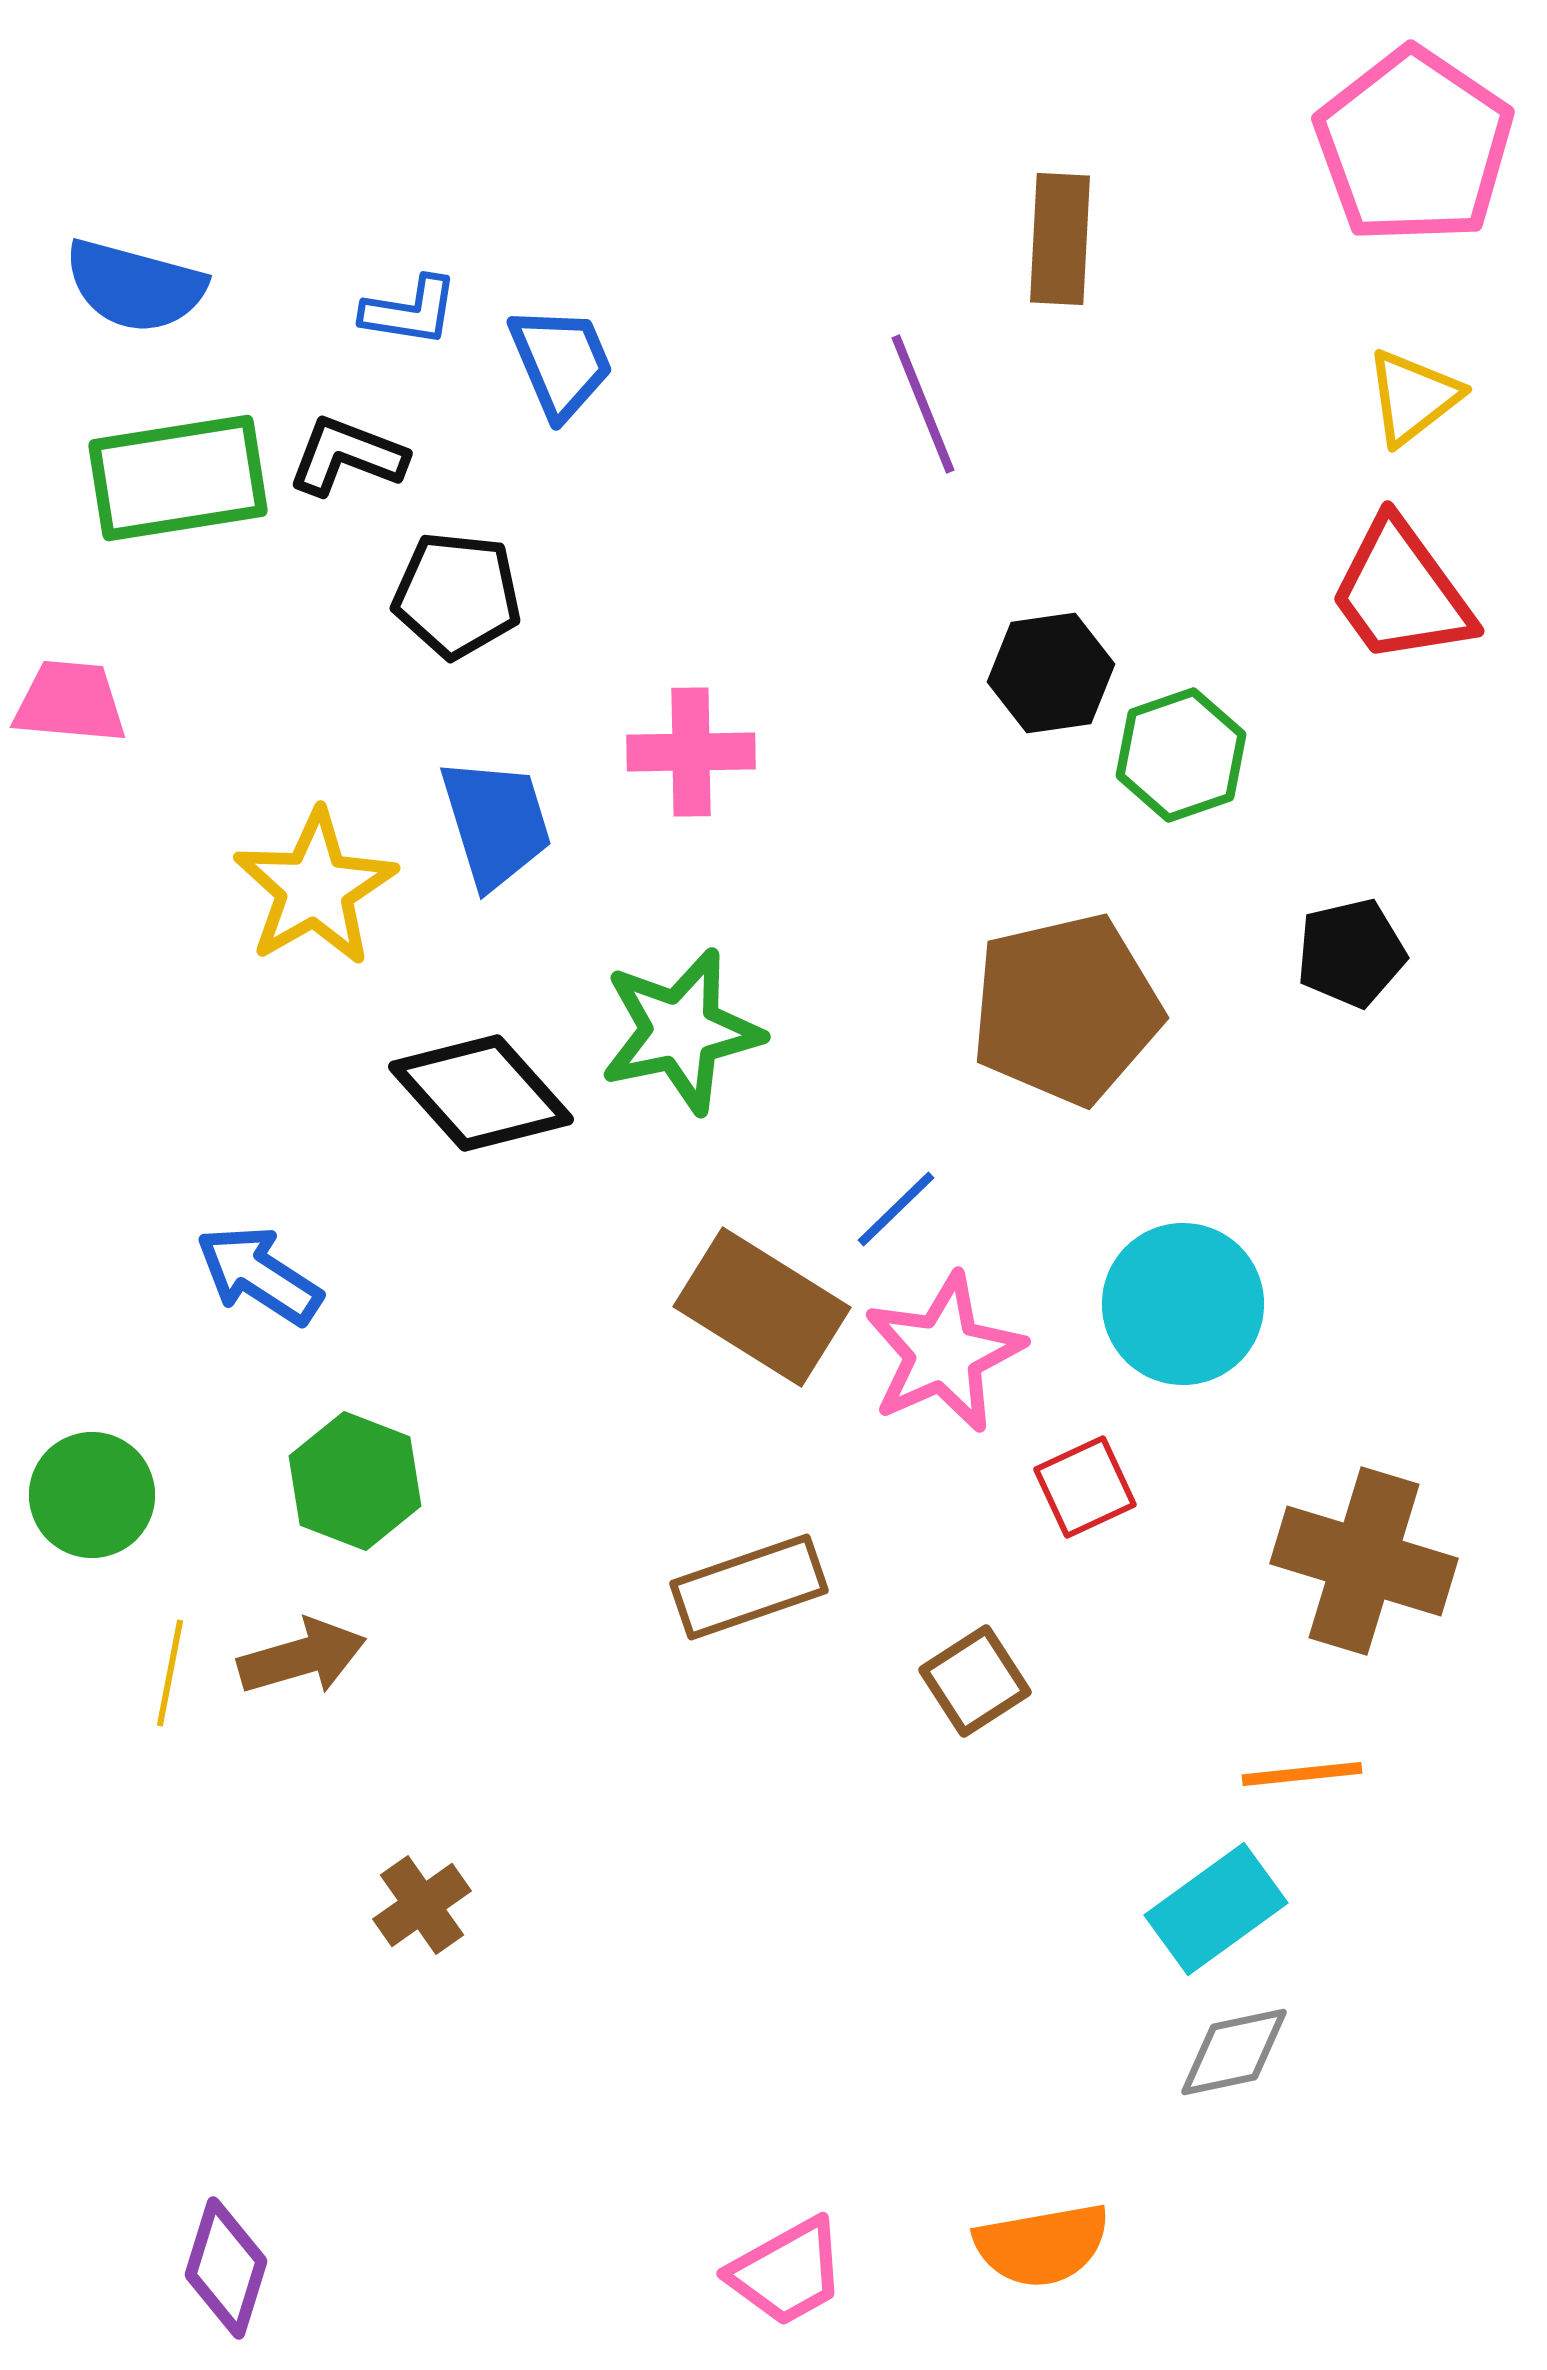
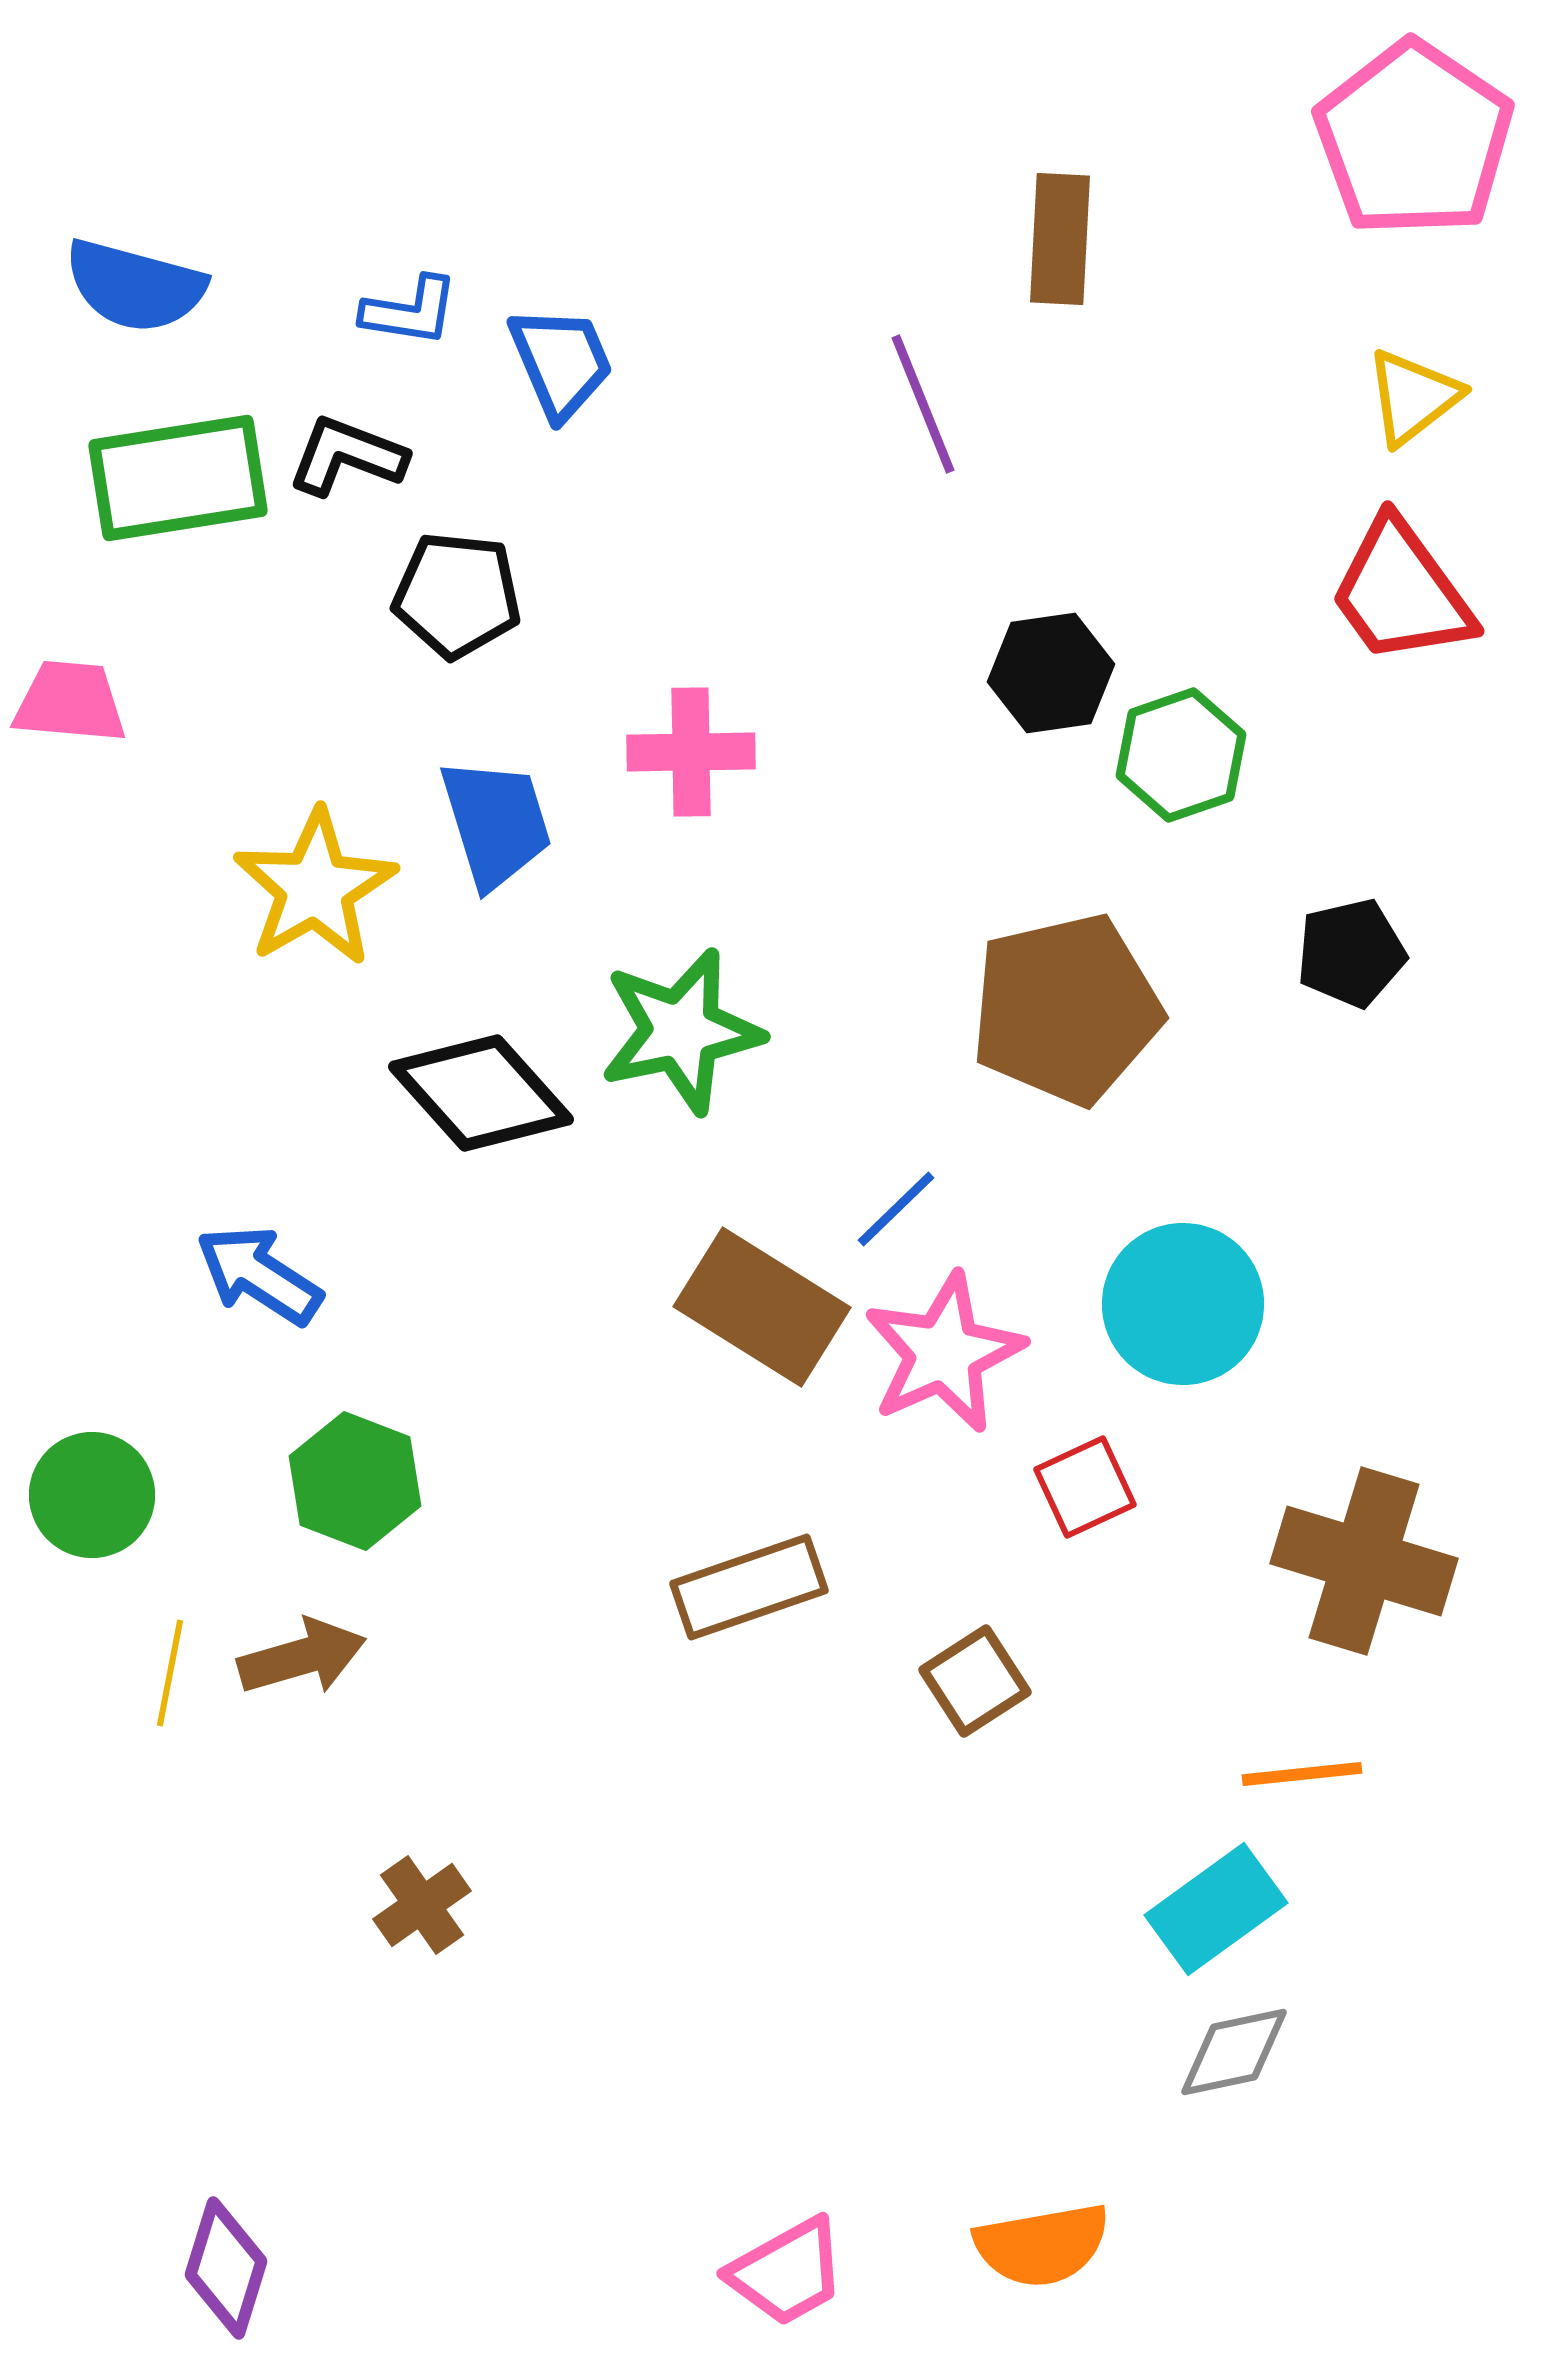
pink pentagon at (1414, 146): moved 7 px up
